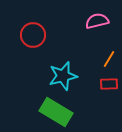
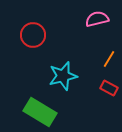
pink semicircle: moved 2 px up
red rectangle: moved 4 px down; rotated 30 degrees clockwise
green rectangle: moved 16 px left
